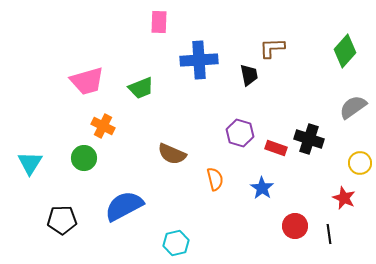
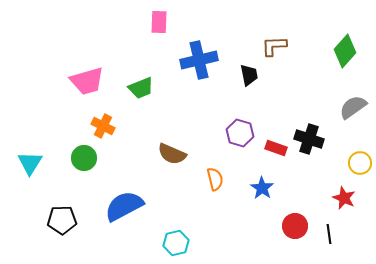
brown L-shape: moved 2 px right, 2 px up
blue cross: rotated 9 degrees counterclockwise
